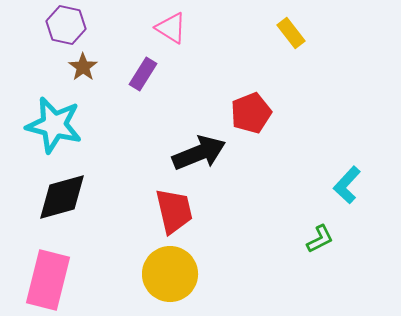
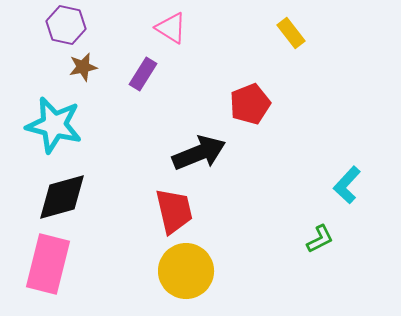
brown star: rotated 24 degrees clockwise
red pentagon: moved 1 px left, 9 px up
yellow circle: moved 16 px right, 3 px up
pink rectangle: moved 16 px up
